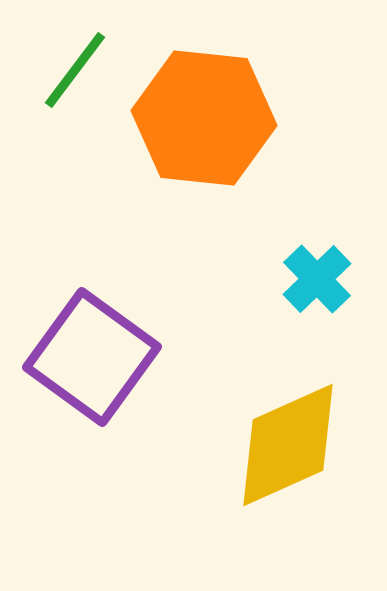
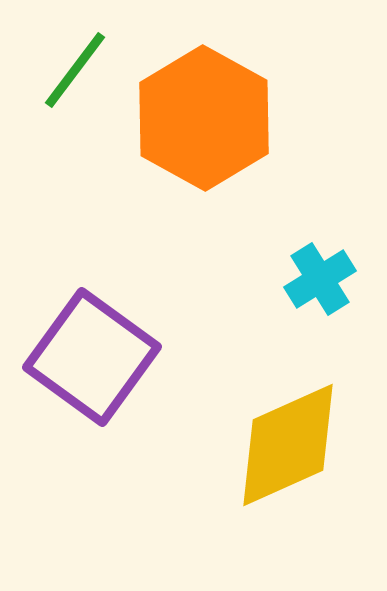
orange hexagon: rotated 23 degrees clockwise
cyan cross: moved 3 px right; rotated 12 degrees clockwise
